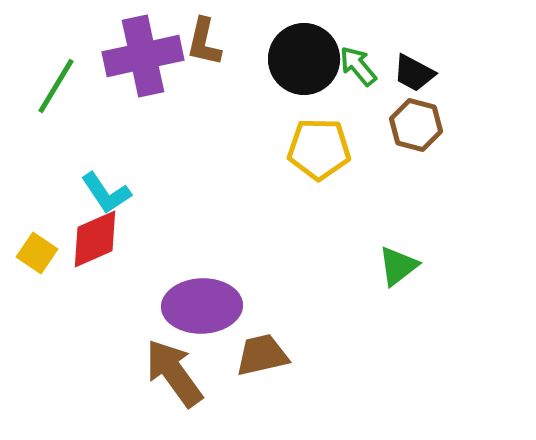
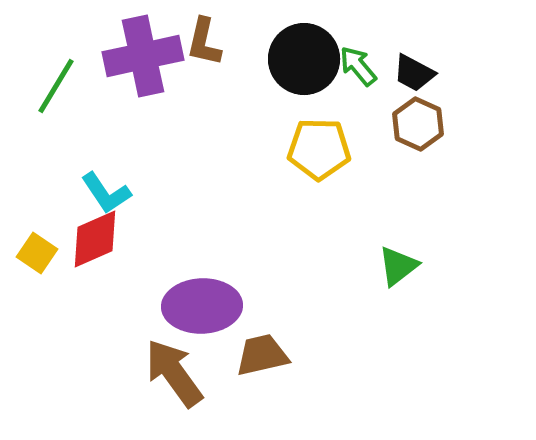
brown hexagon: moved 2 px right, 1 px up; rotated 9 degrees clockwise
